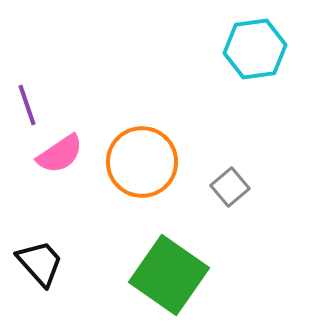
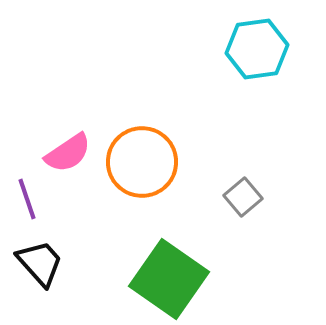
cyan hexagon: moved 2 px right
purple line: moved 94 px down
pink semicircle: moved 8 px right, 1 px up
gray square: moved 13 px right, 10 px down
green square: moved 4 px down
